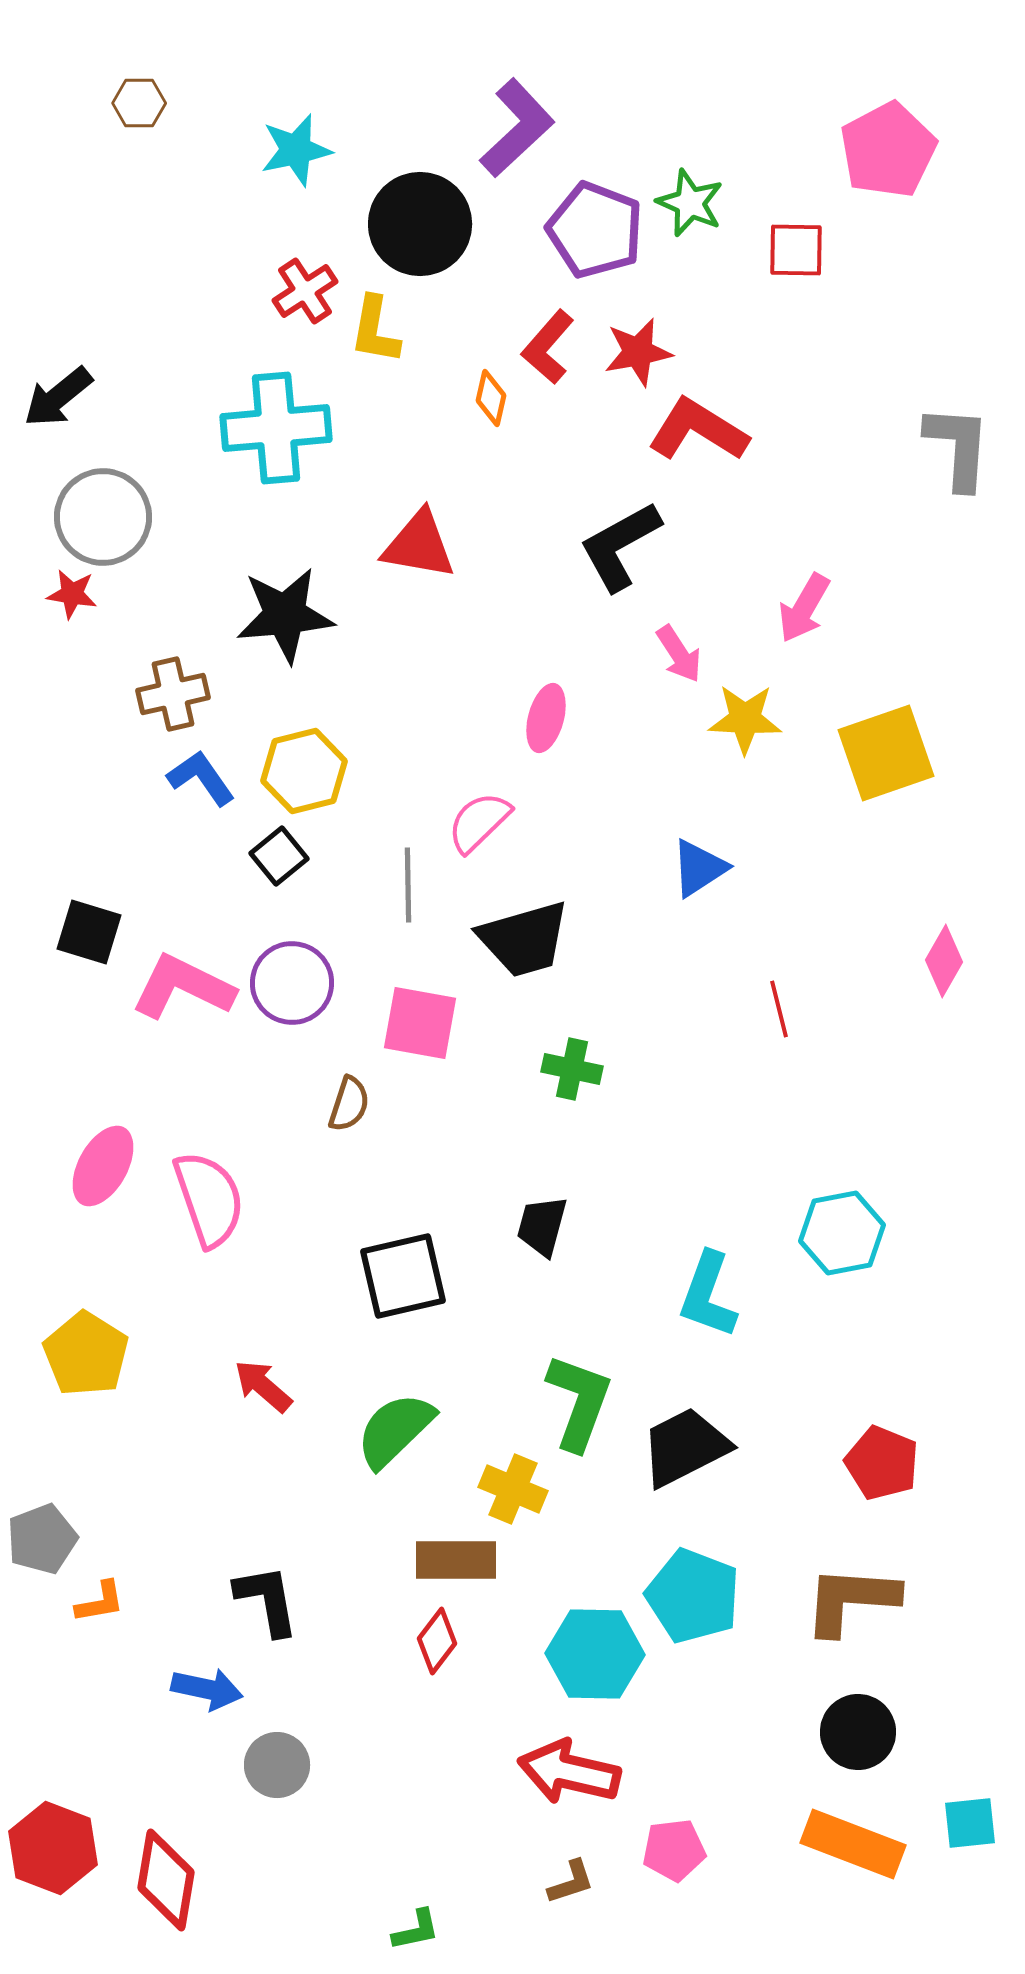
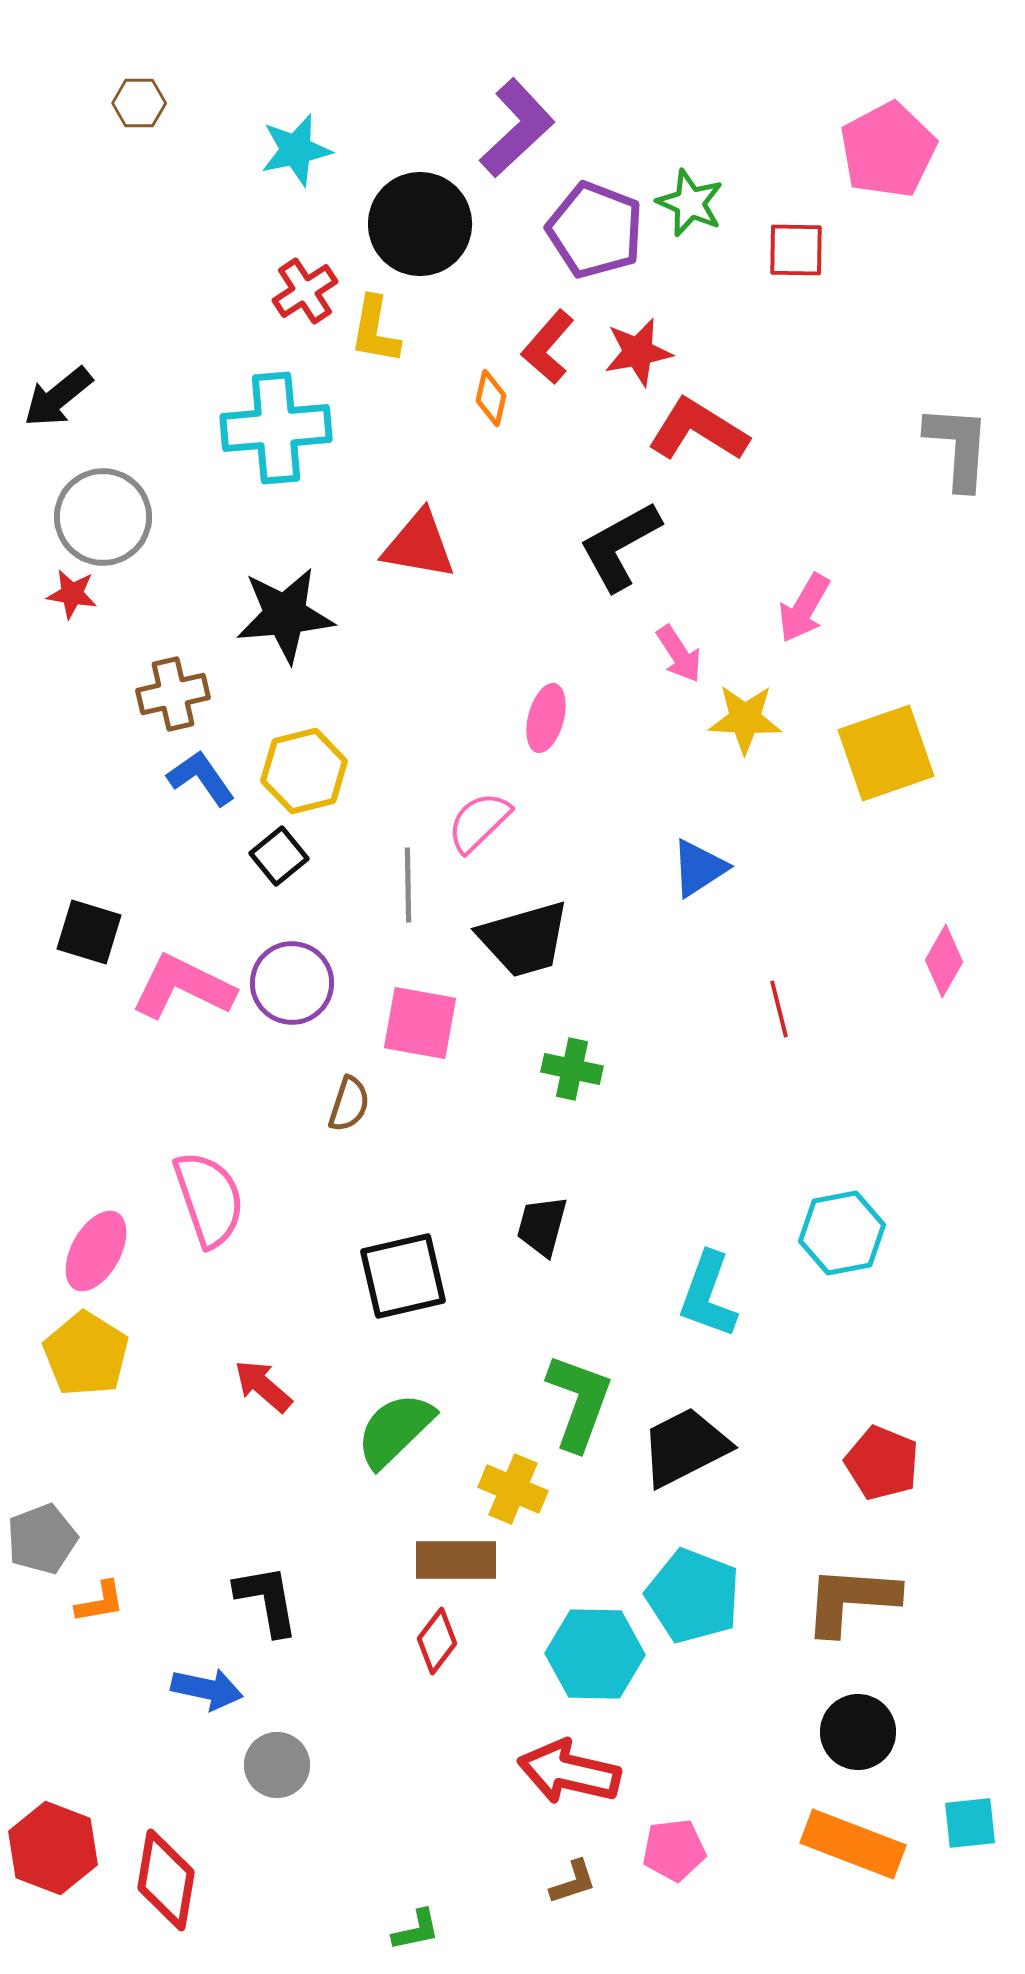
pink ellipse at (103, 1166): moved 7 px left, 85 px down
brown L-shape at (571, 1882): moved 2 px right
